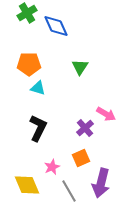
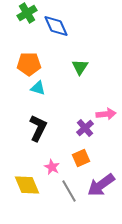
pink arrow: rotated 36 degrees counterclockwise
pink star: rotated 21 degrees counterclockwise
purple arrow: moved 2 px down; rotated 40 degrees clockwise
